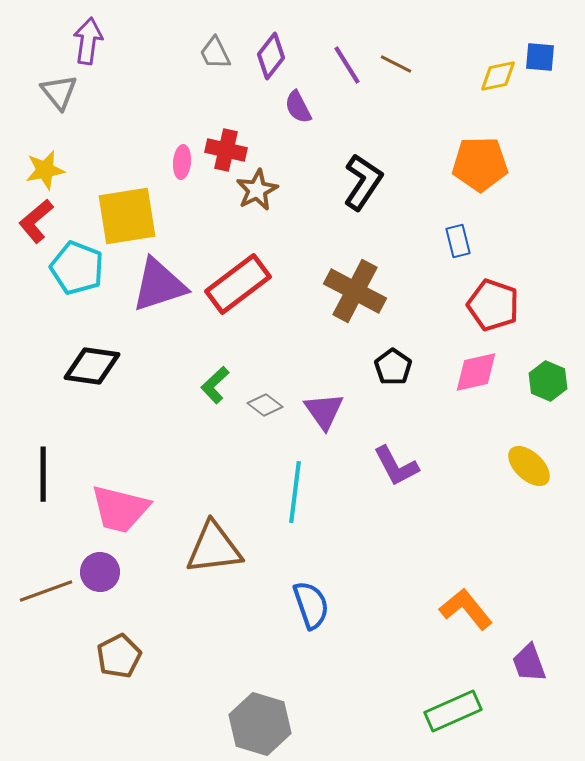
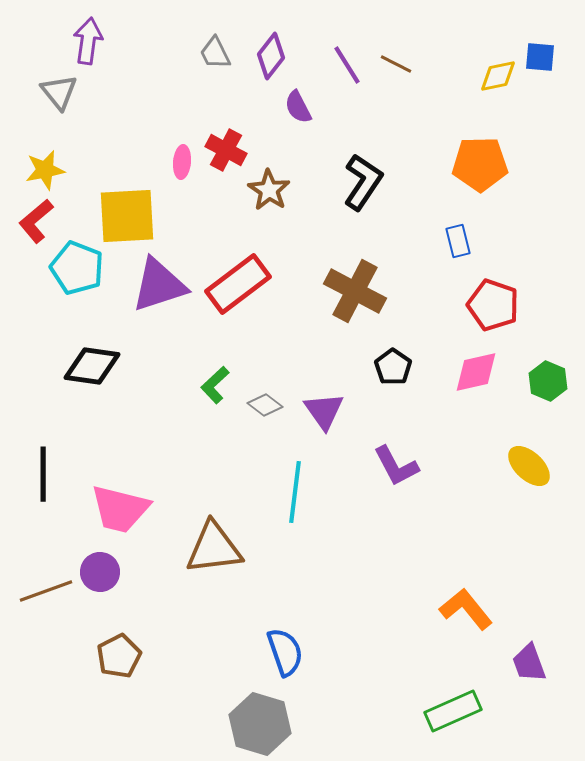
red cross at (226, 150): rotated 15 degrees clockwise
brown star at (257, 190): moved 12 px right; rotated 12 degrees counterclockwise
yellow square at (127, 216): rotated 6 degrees clockwise
blue semicircle at (311, 605): moved 26 px left, 47 px down
